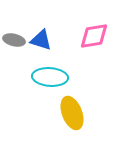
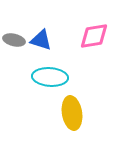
yellow ellipse: rotated 12 degrees clockwise
